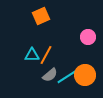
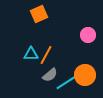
orange square: moved 2 px left, 2 px up
pink circle: moved 2 px up
cyan triangle: moved 1 px left, 1 px up
cyan line: moved 1 px left, 6 px down
